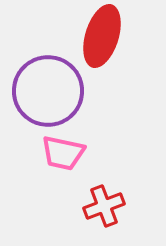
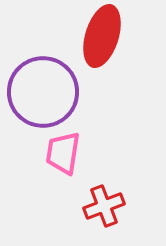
purple circle: moved 5 px left, 1 px down
pink trapezoid: rotated 87 degrees clockwise
